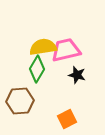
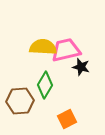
yellow semicircle: rotated 12 degrees clockwise
green diamond: moved 8 px right, 16 px down
black star: moved 4 px right, 8 px up
